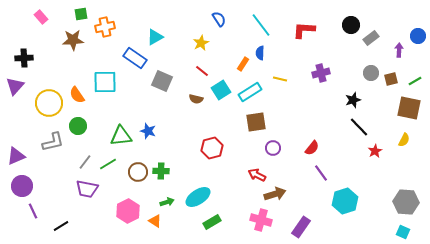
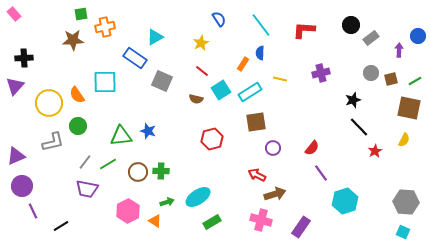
pink rectangle at (41, 17): moved 27 px left, 3 px up
red hexagon at (212, 148): moved 9 px up
